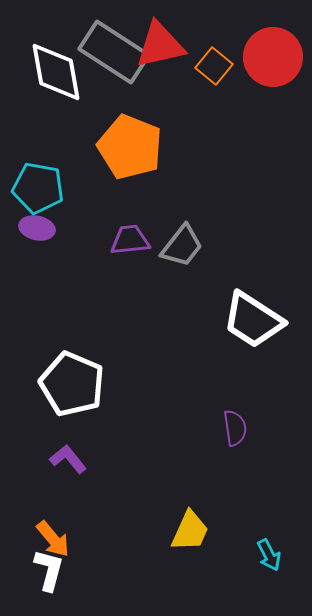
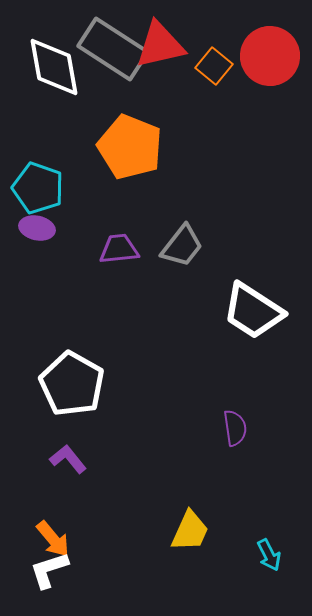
gray rectangle: moved 1 px left, 3 px up
red circle: moved 3 px left, 1 px up
white diamond: moved 2 px left, 5 px up
cyan pentagon: rotated 9 degrees clockwise
purple trapezoid: moved 11 px left, 9 px down
white trapezoid: moved 9 px up
white pentagon: rotated 6 degrees clockwise
white L-shape: rotated 123 degrees counterclockwise
